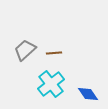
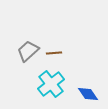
gray trapezoid: moved 3 px right, 1 px down
